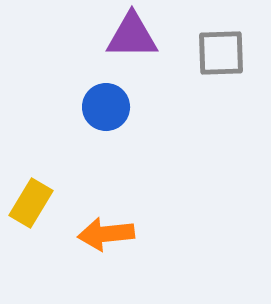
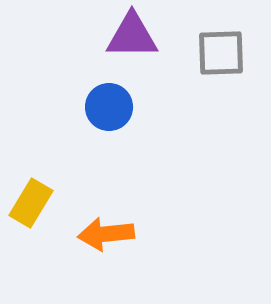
blue circle: moved 3 px right
